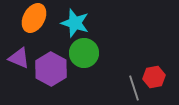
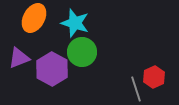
green circle: moved 2 px left, 1 px up
purple triangle: rotated 45 degrees counterclockwise
purple hexagon: moved 1 px right
red hexagon: rotated 15 degrees counterclockwise
gray line: moved 2 px right, 1 px down
